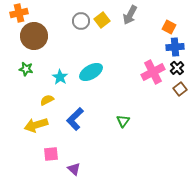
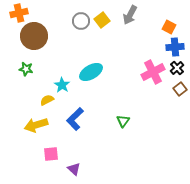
cyan star: moved 2 px right, 8 px down
